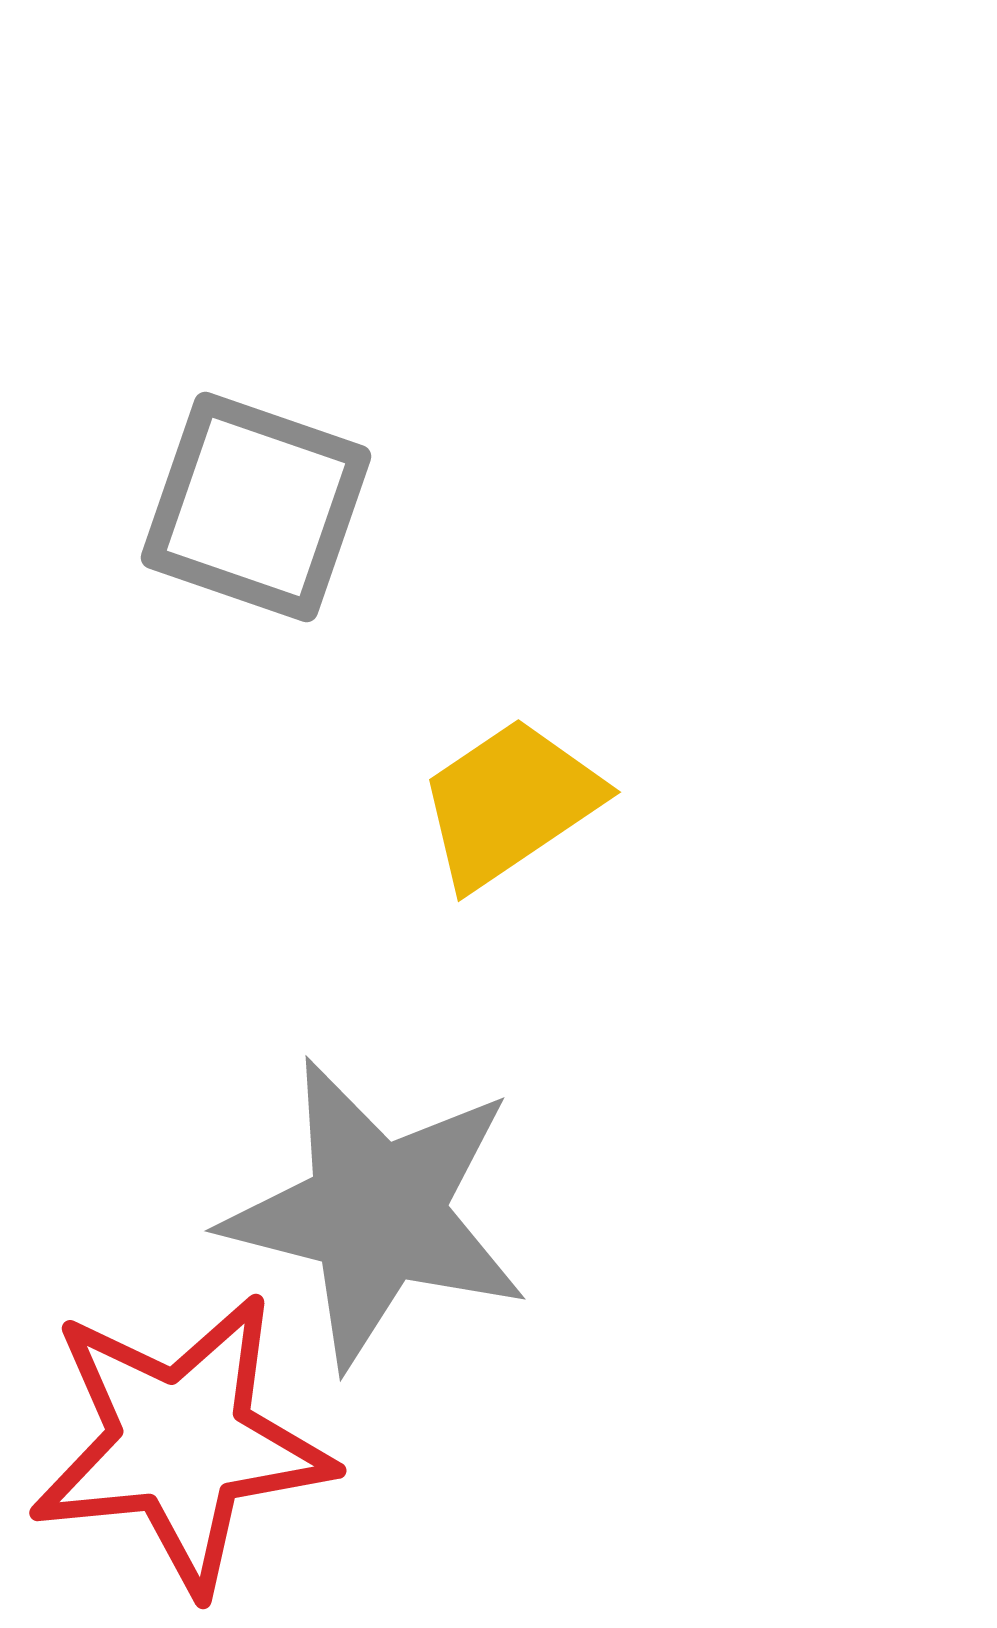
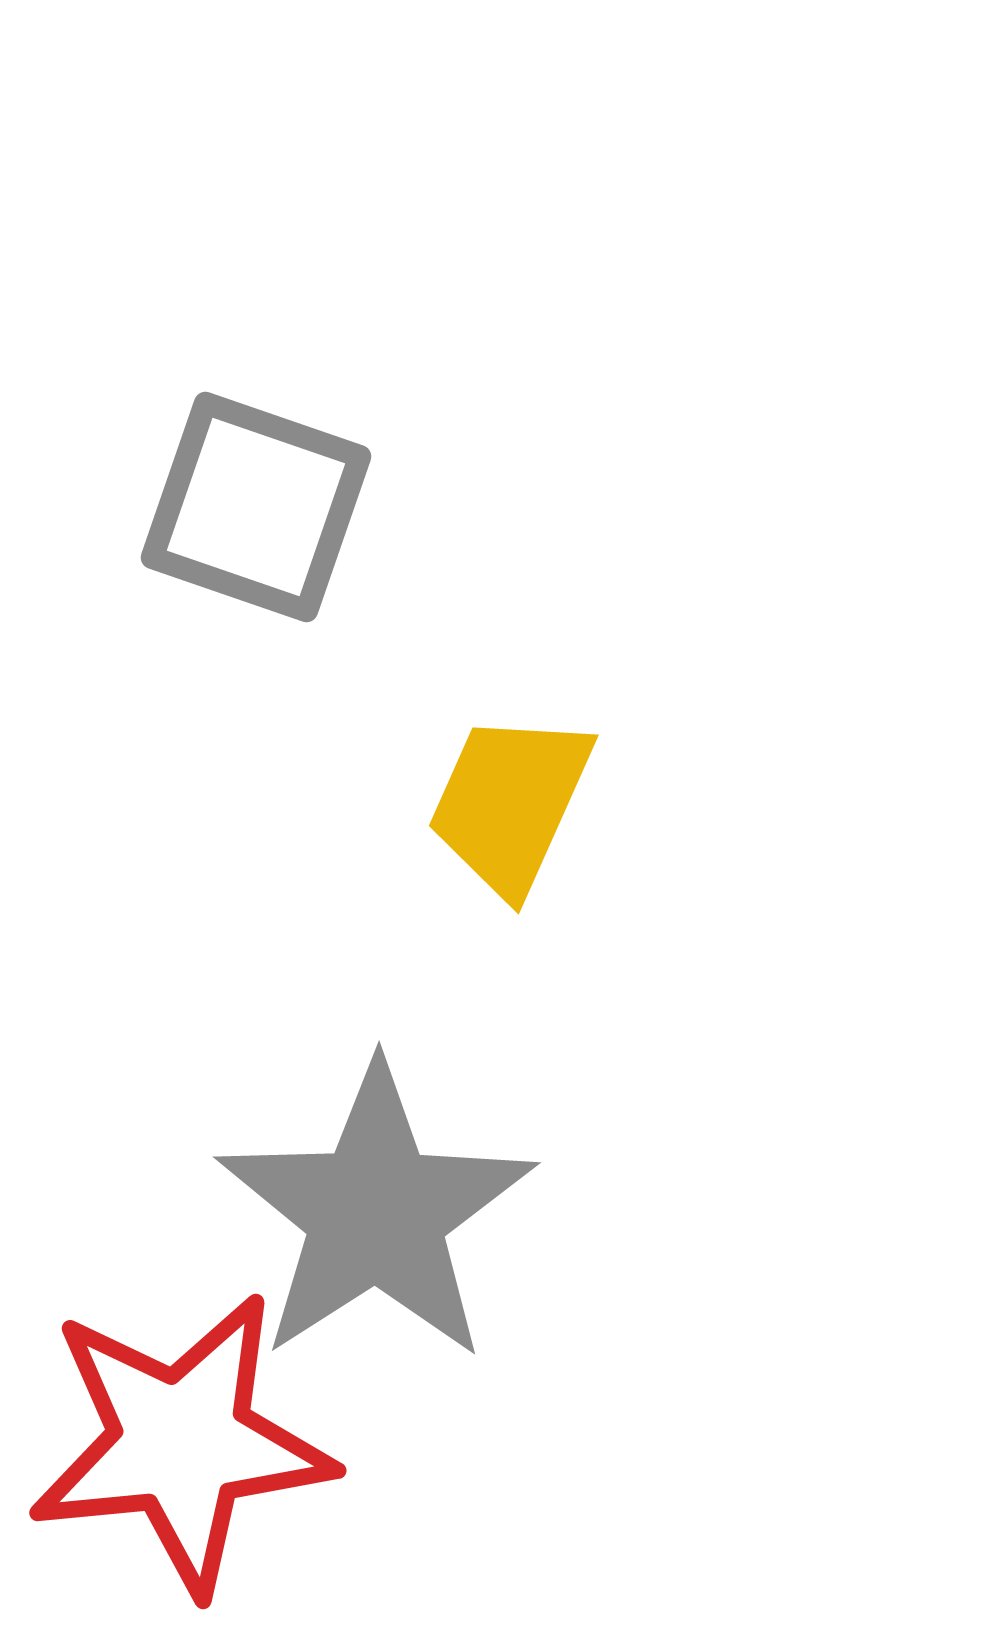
yellow trapezoid: rotated 32 degrees counterclockwise
gray star: rotated 25 degrees clockwise
